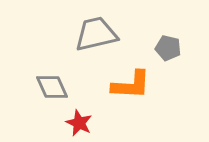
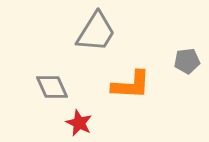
gray trapezoid: moved 2 px up; rotated 135 degrees clockwise
gray pentagon: moved 19 px right, 13 px down; rotated 20 degrees counterclockwise
